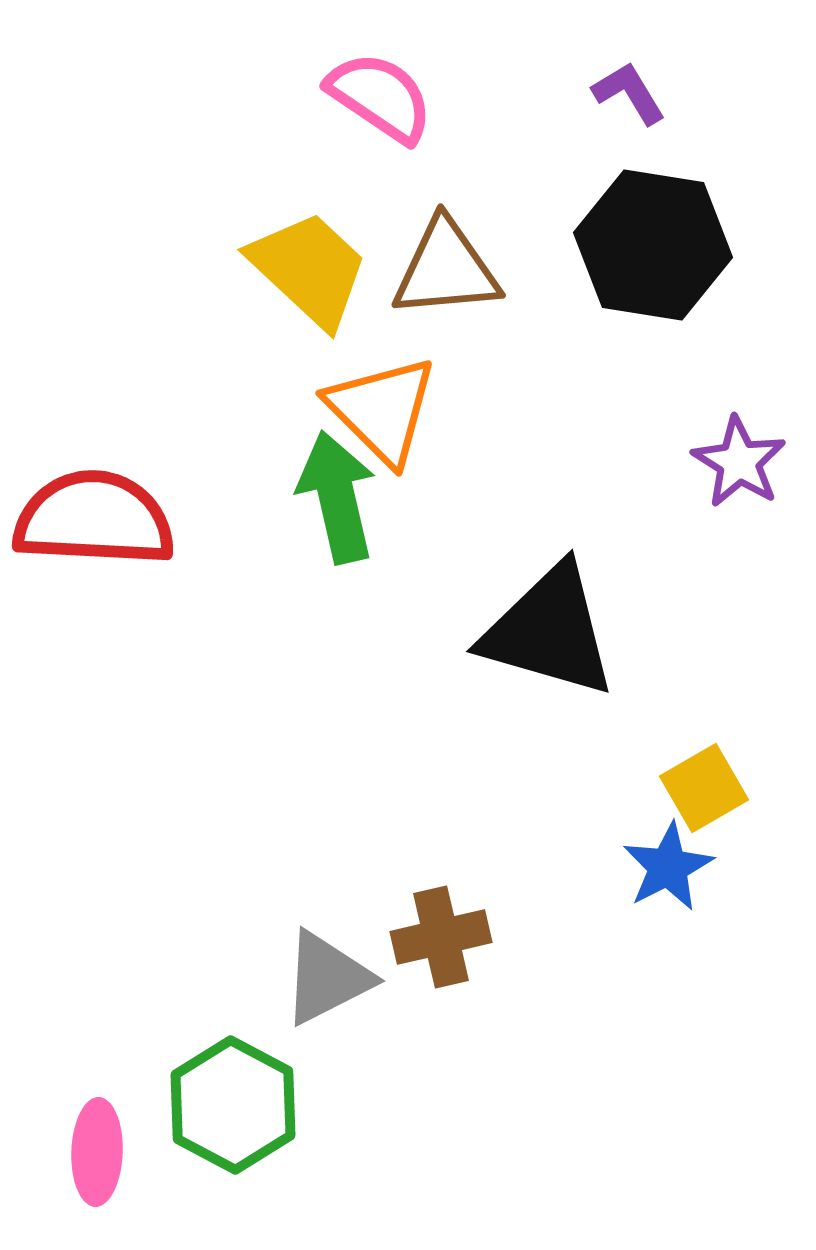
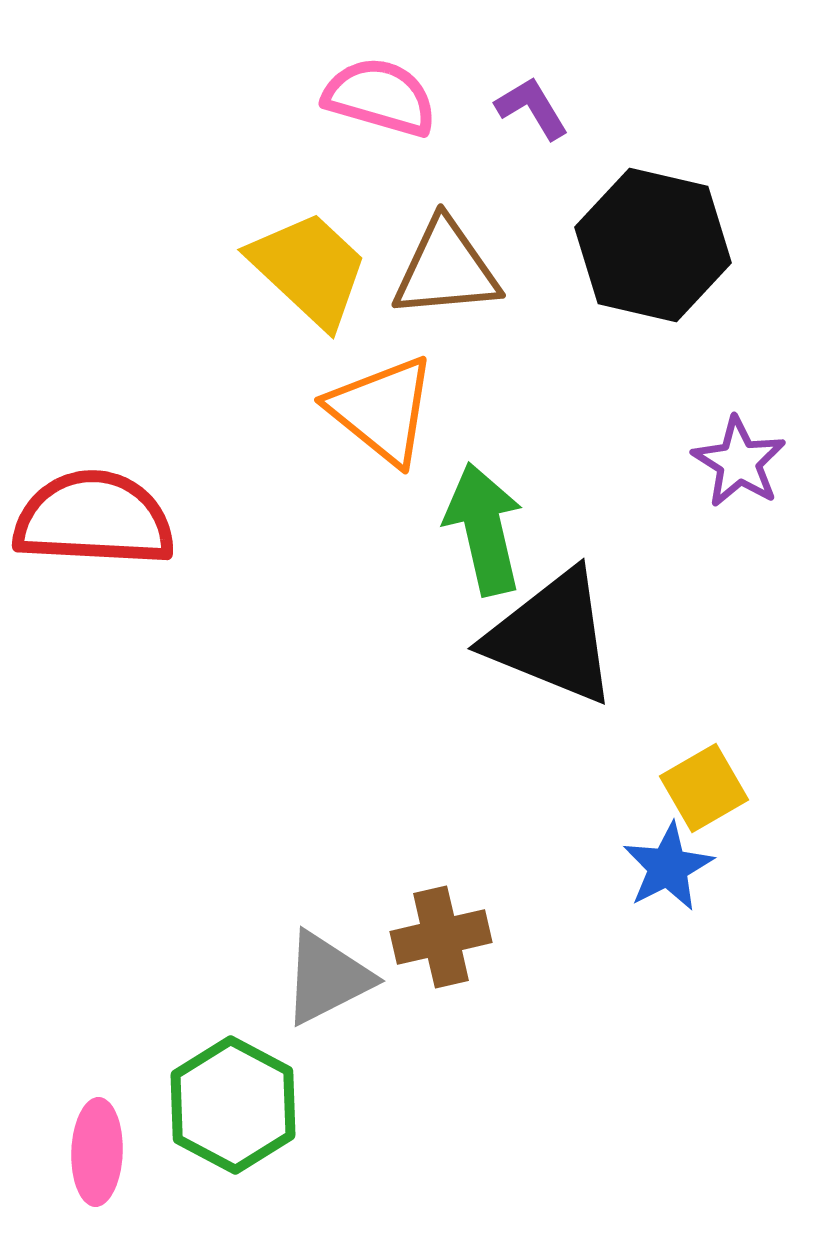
purple L-shape: moved 97 px left, 15 px down
pink semicircle: rotated 18 degrees counterclockwise
black hexagon: rotated 4 degrees clockwise
orange triangle: rotated 6 degrees counterclockwise
green arrow: moved 147 px right, 32 px down
black triangle: moved 3 px right, 6 px down; rotated 6 degrees clockwise
